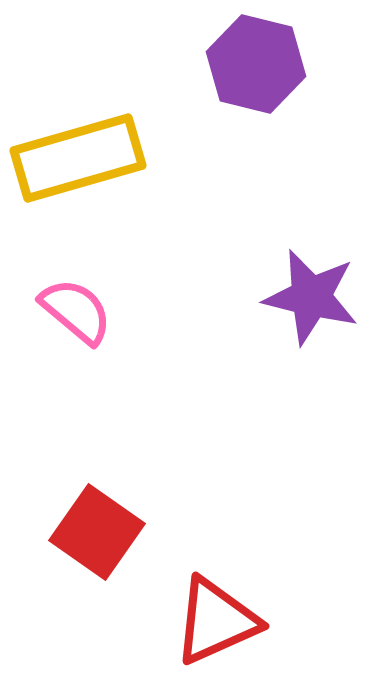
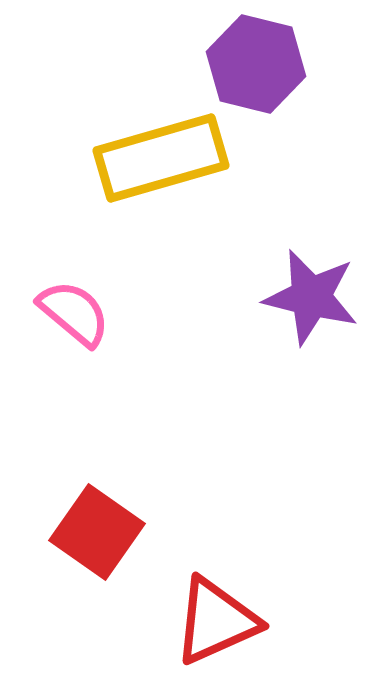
yellow rectangle: moved 83 px right
pink semicircle: moved 2 px left, 2 px down
